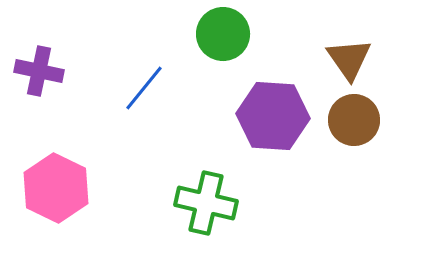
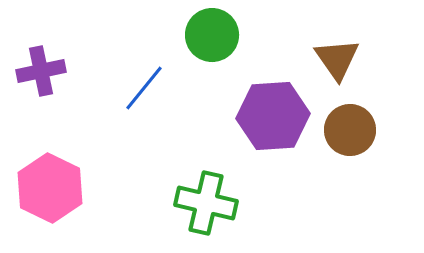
green circle: moved 11 px left, 1 px down
brown triangle: moved 12 px left
purple cross: moved 2 px right; rotated 24 degrees counterclockwise
purple hexagon: rotated 8 degrees counterclockwise
brown circle: moved 4 px left, 10 px down
pink hexagon: moved 6 px left
